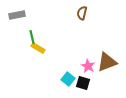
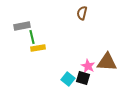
gray rectangle: moved 5 px right, 11 px down
yellow rectangle: rotated 40 degrees counterclockwise
brown triangle: rotated 25 degrees clockwise
black square: moved 5 px up
